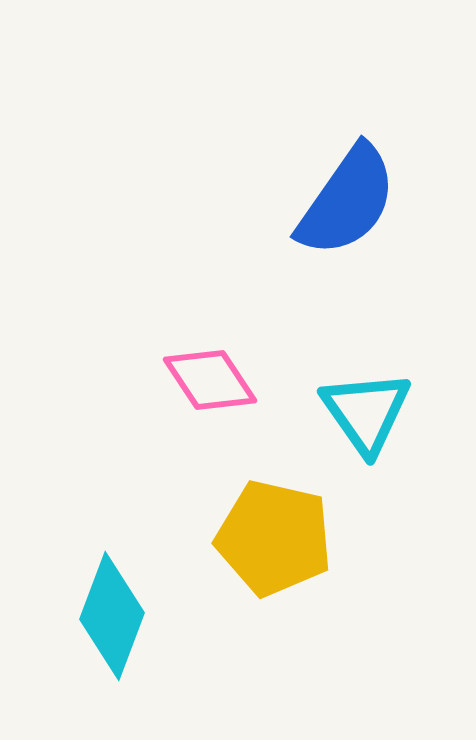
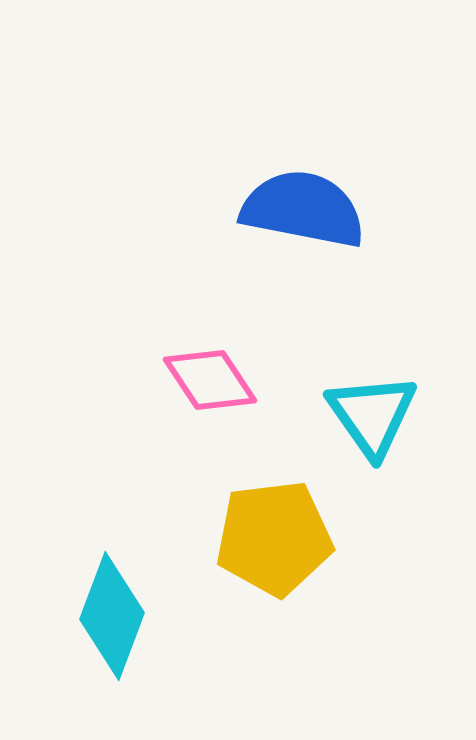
blue semicircle: moved 44 px left, 8 px down; rotated 114 degrees counterclockwise
cyan triangle: moved 6 px right, 3 px down
yellow pentagon: rotated 20 degrees counterclockwise
